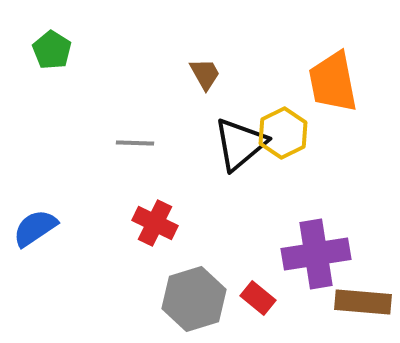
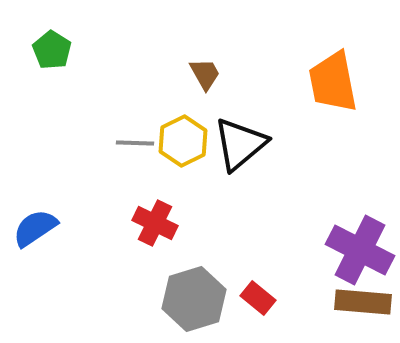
yellow hexagon: moved 100 px left, 8 px down
purple cross: moved 44 px right, 4 px up; rotated 36 degrees clockwise
